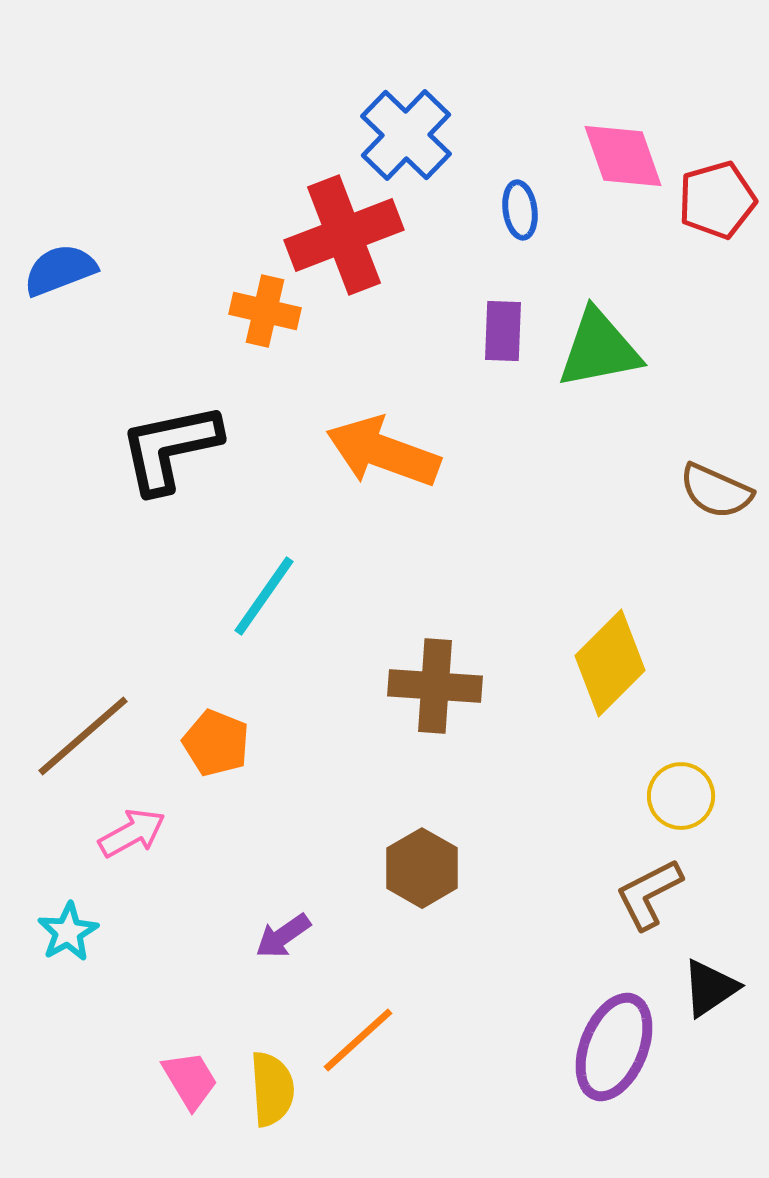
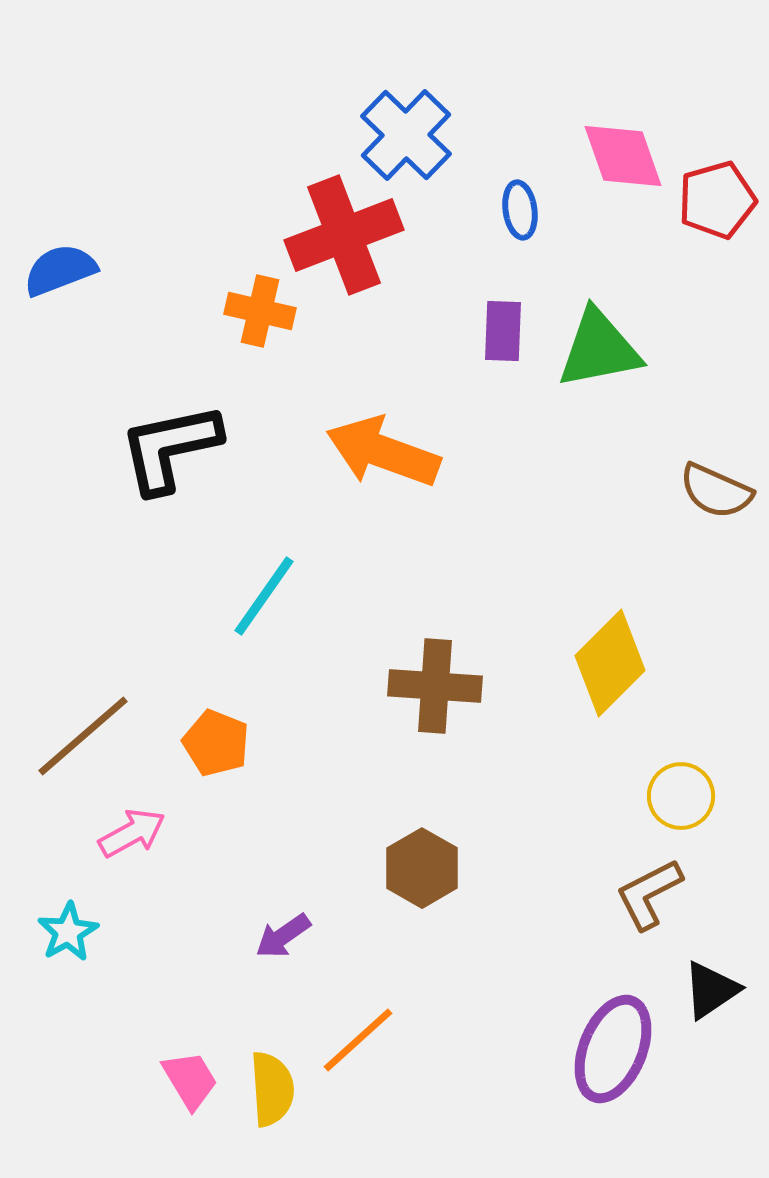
orange cross: moved 5 px left
black triangle: moved 1 px right, 2 px down
purple ellipse: moved 1 px left, 2 px down
